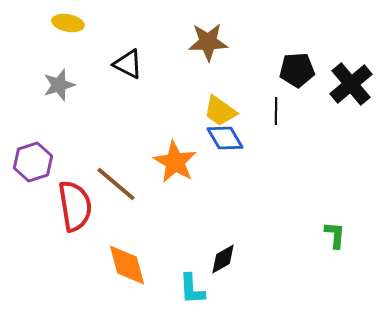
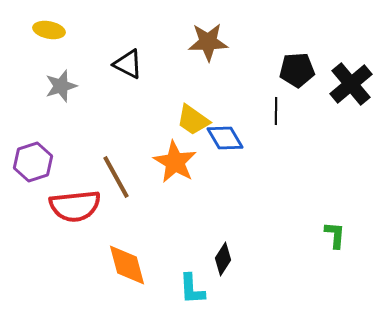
yellow ellipse: moved 19 px left, 7 px down
gray star: moved 2 px right, 1 px down
yellow trapezoid: moved 27 px left, 9 px down
brown line: moved 7 px up; rotated 21 degrees clockwise
red semicircle: rotated 93 degrees clockwise
black diamond: rotated 28 degrees counterclockwise
